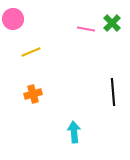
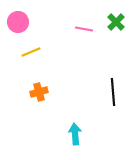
pink circle: moved 5 px right, 3 px down
green cross: moved 4 px right, 1 px up
pink line: moved 2 px left
orange cross: moved 6 px right, 2 px up
cyan arrow: moved 1 px right, 2 px down
